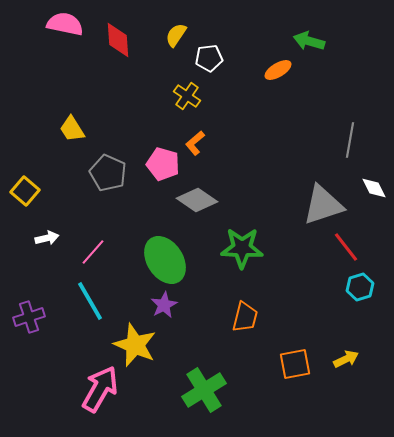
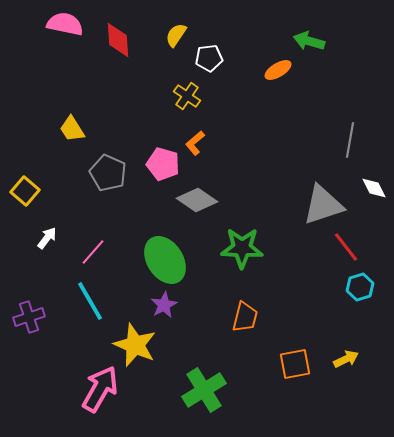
white arrow: rotated 40 degrees counterclockwise
